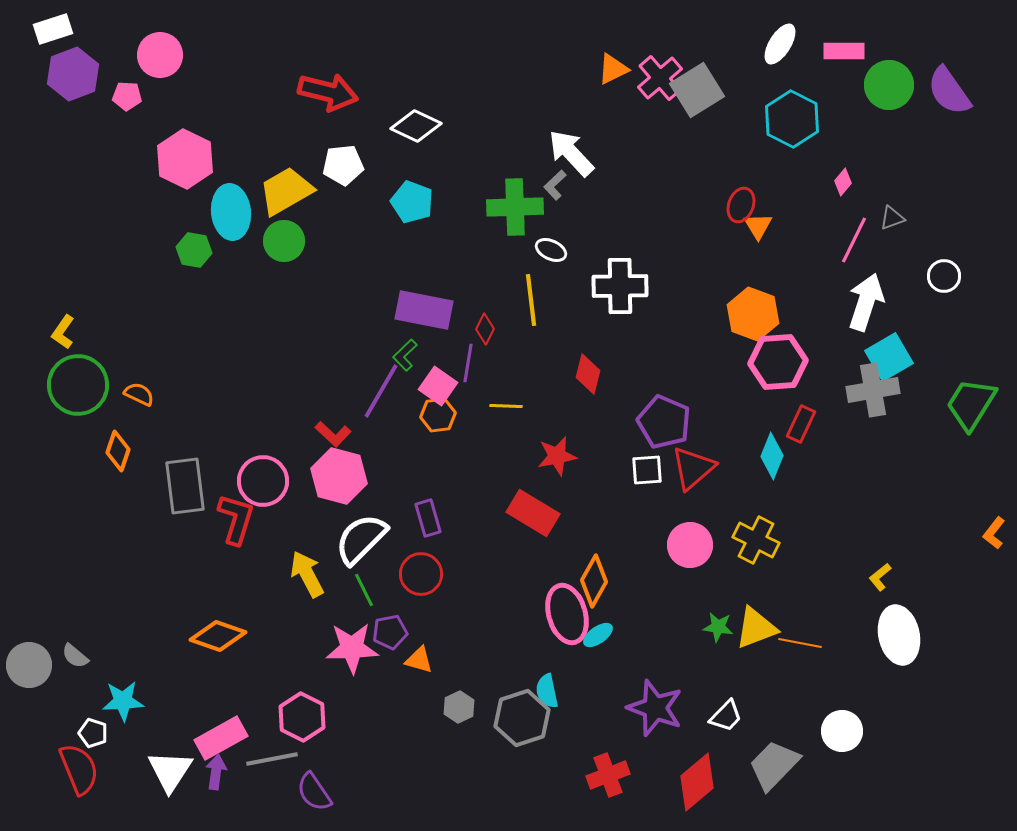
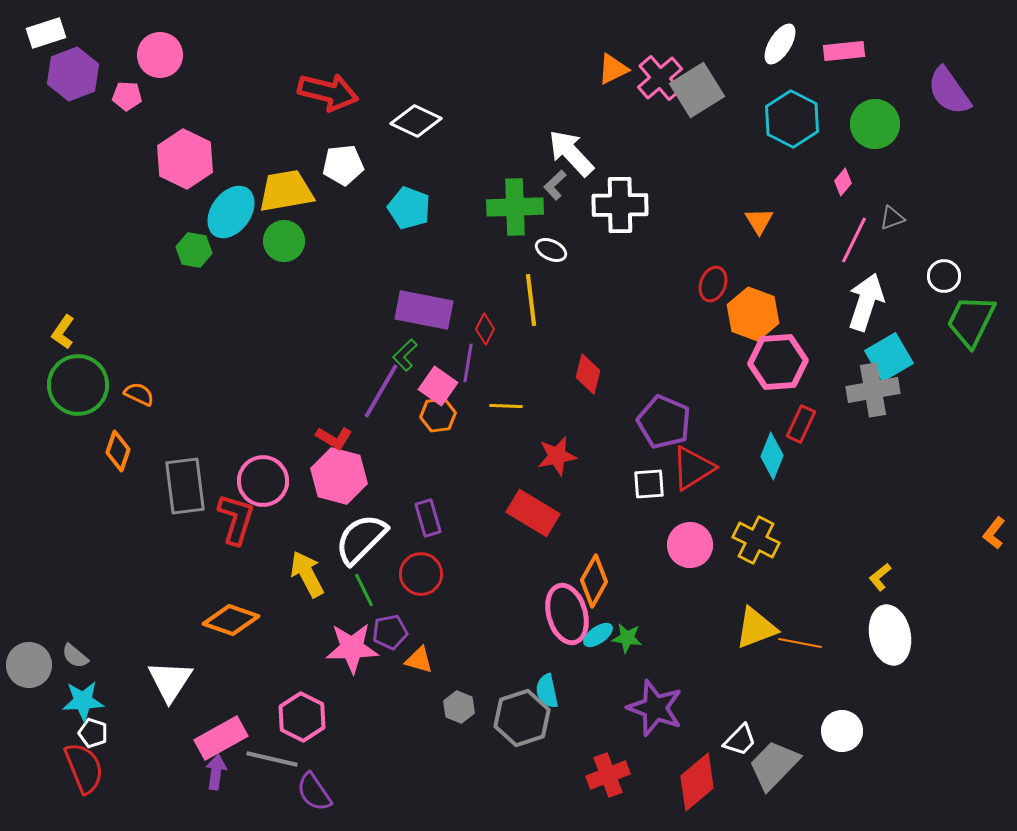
white rectangle at (53, 29): moved 7 px left, 4 px down
pink rectangle at (844, 51): rotated 6 degrees counterclockwise
green circle at (889, 85): moved 14 px left, 39 px down
white diamond at (416, 126): moved 5 px up
yellow trapezoid at (286, 191): rotated 20 degrees clockwise
cyan pentagon at (412, 202): moved 3 px left, 6 px down
red ellipse at (741, 205): moved 28 px left, 79 px down
cyan ellipse at (231, 212): rotated 42 degrees clockwise
orange triangle at (758, 226): moved 1 px right, 5 px up
white cross at (620, 286): moved 81 px up
green trapezoid at (971, 404): moved 83 px up; rotated 6 degrees counterclockwise
red L-shape at (333, 434): moved 1 px right, 4 px down; rotated 12 degrees counterclockwise
red triangle at (693, 468): rotated 9 degrees clockwise
white square at (647, 470): moved 2 px right, 14 px down
green star at (718, 627): moved 91 px left, 11 px down
white ellipse at (899, 635): moved 9 px left
orange diamond at (218, 636): moved 13 px right, 16 px up
cyan star at (123, 701): moved 40 px left
gray hexagon at (459, 707): rotated 12 degrees counterclockwise
white trapezoid at (726, 716): moved 14 px right, 24 px down
gray line at (272, 759): rotated 24 degrees clockwise
red semicircle at (79, 769): moved 5 px right, 1 px up
white triangle at (170, 771): moved 90 px up
